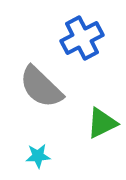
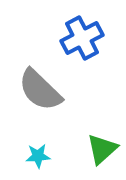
gray semicircle: moved 1 px left, 3 px down
green triangle: moved 26 px down; rotated 16 degrees counterclockwise
